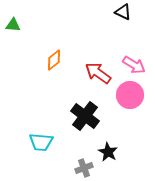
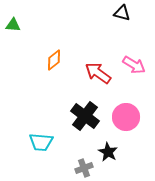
black triangle: moved 1 px left, 1 px down; rotated 12 degrees counterclockwise
pink circle: moved 4 px left, 22 px down
